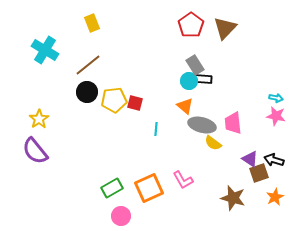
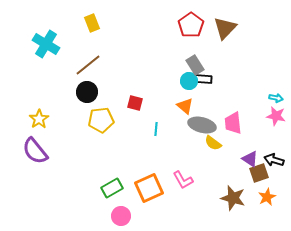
cyan cross: moved 1 px right, 6 px up
yellow pentagon: moved 13 px left, 20 px down
orange star: moved 8 px left
